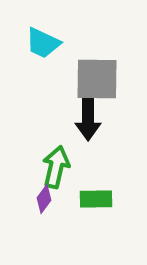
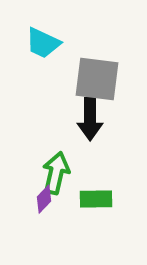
gray square: rotated 6 degrees clockwise
black arrow: moved 2 px right
green arrow: moved 6 px down
purple diamond: rotated 8 degrees clockwise
